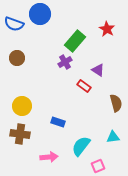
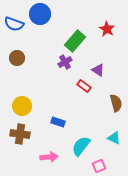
cyan triangle: moved 1 px right, 1 px down; rotated 32 degrees clockwise
pink square: moved 1 px right
